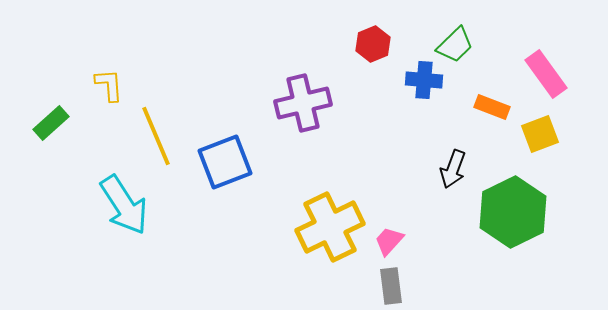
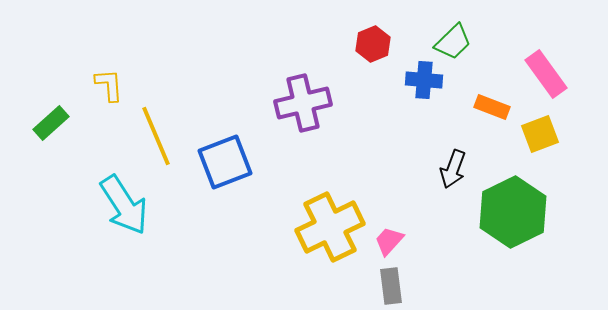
green trapezoid: moved 2 px left, 3 px up
